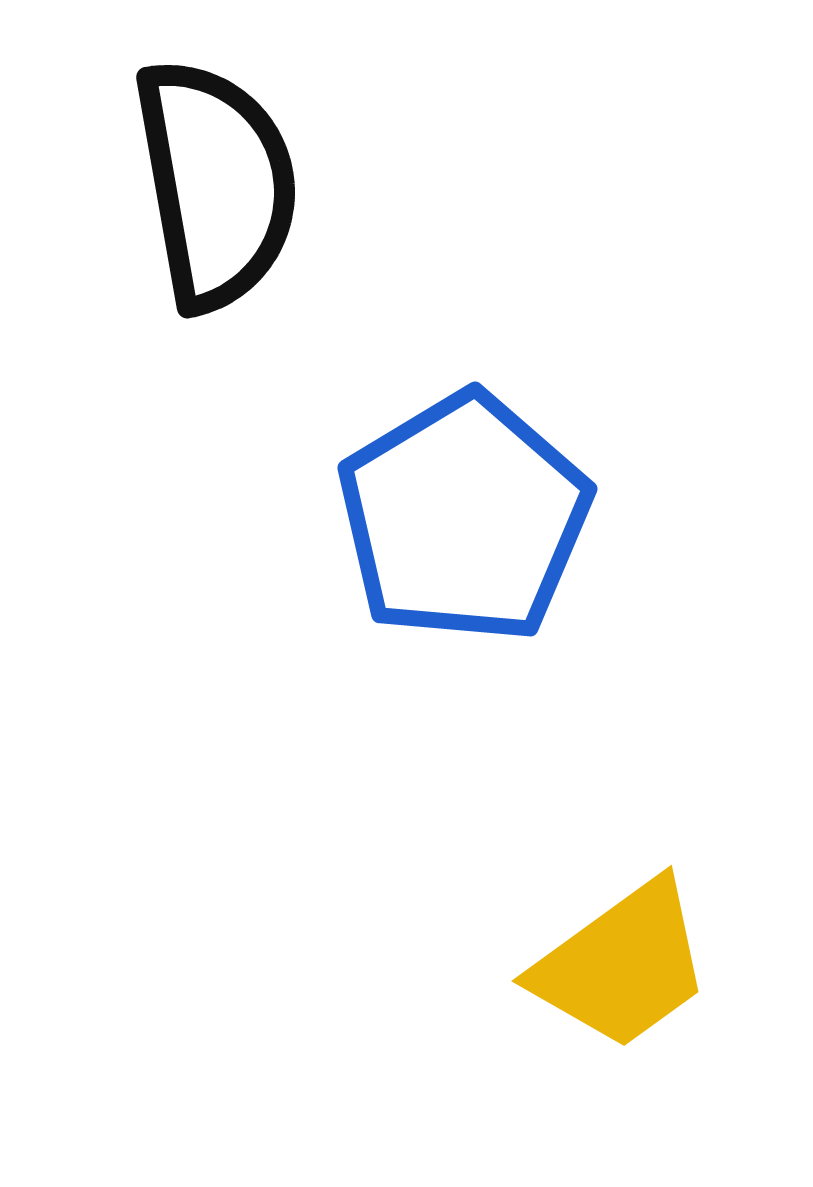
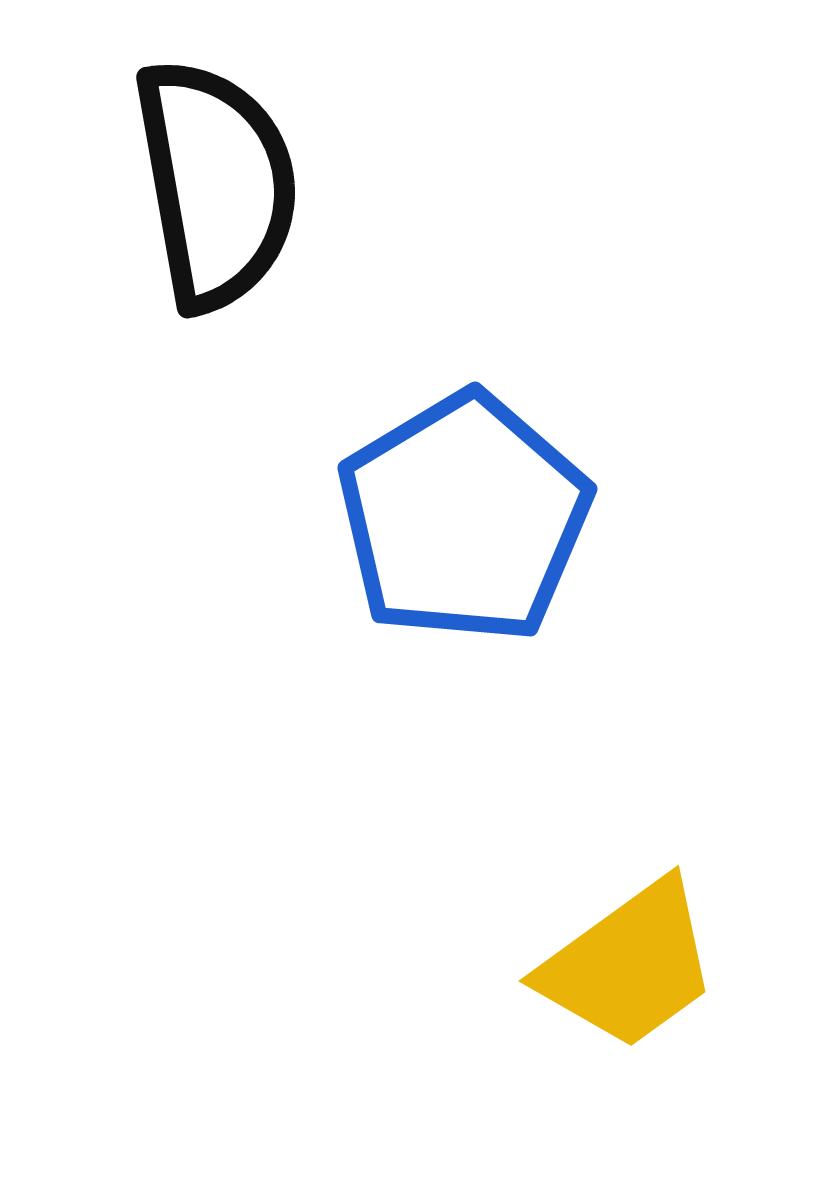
yellow trapezoid: moved 7 px right
